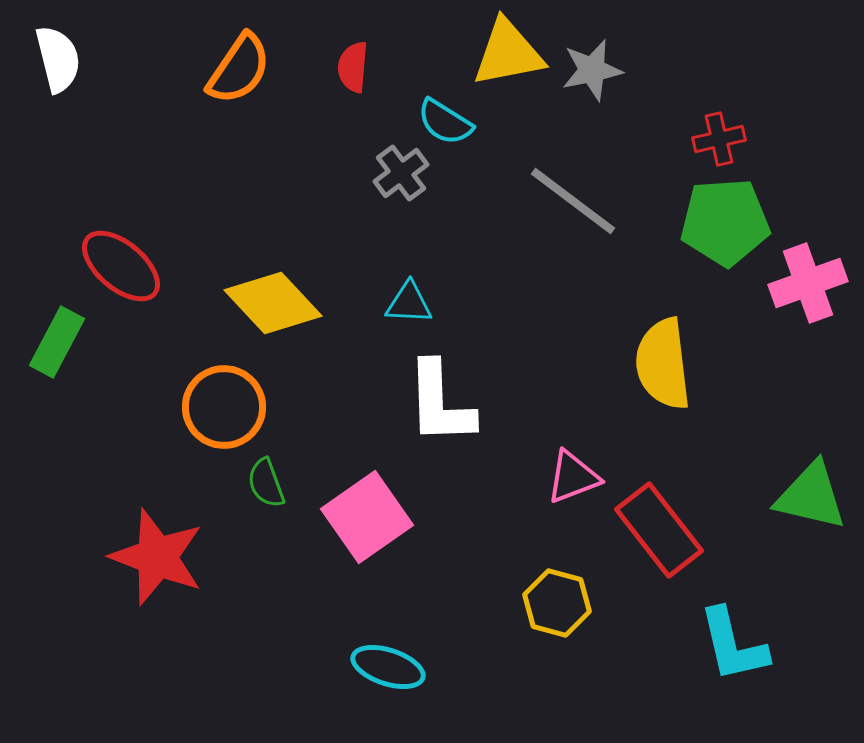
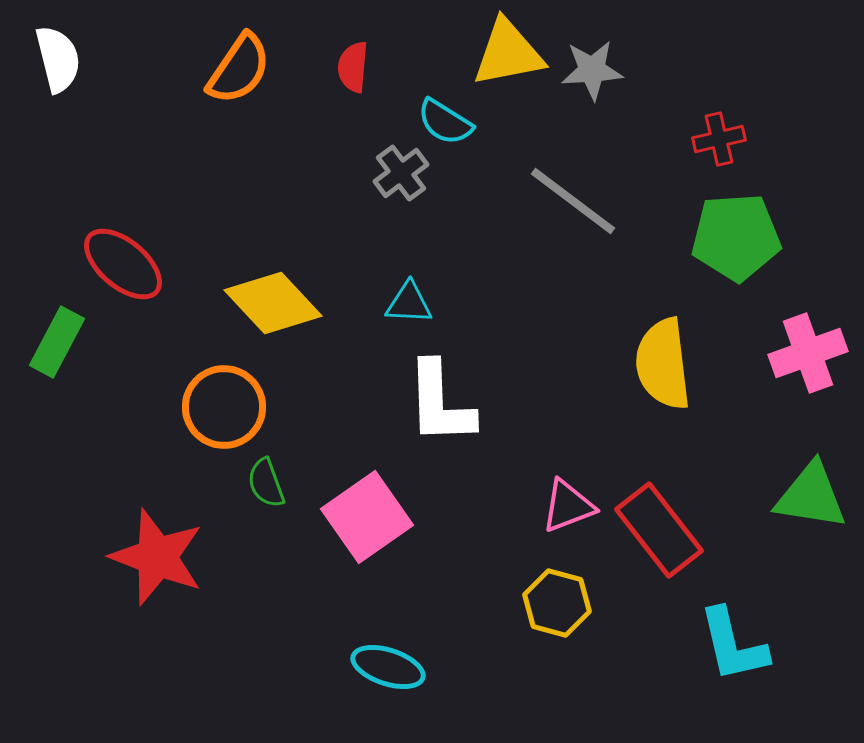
gray star: rotated 8 degrees clockwise
green pentagon: moved 11 px right, 15 px down
red ellipse: moved 2 px right, 2 px up
pink cross: moved 70 px down
pink triangle: moved 5 px left, 29 px down
green triangle: rotated 4 degrees counterclockwise
